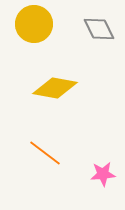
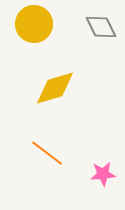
gray diamond: moved 2 px right, 2 px up
yellow diamond: rotated 27 degrees counterclockwise
orange line: moved 2 px right
